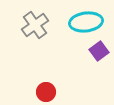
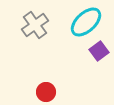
cyan ellipse: rotated 36 degrees counterclockwise
